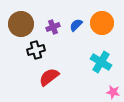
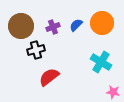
brown circle: moved 2 px down
